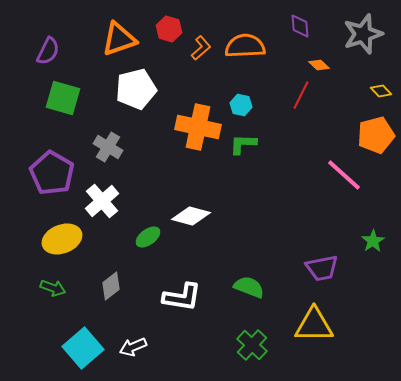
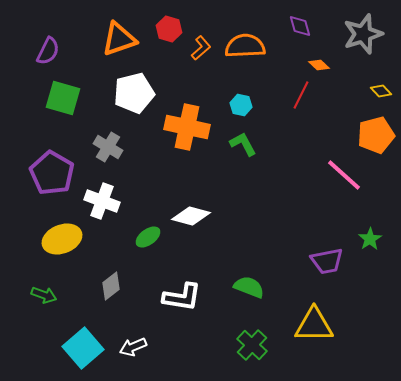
purple diamond: rotated 10 degrees counterclockwise
white pentagon: moved 2 px left, 4 px down
orange cross: moved 11 px left
green L-shape: rotated 60 degrees clockwise
white cross: rotated 28 degrees counterclockwise
green star: moved 3 px left, 2 px up
purple trapezoid: moved 5 px right, 7 px up
green arrow: moved 9 px left, 7 px down
